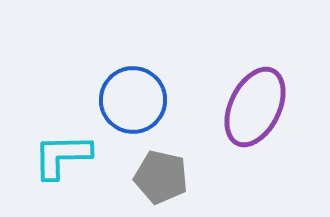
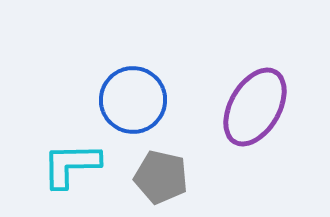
purple ellipse: rotated 4 degrees clockwise
cyan L-shape: moved 9 px right, 9 px down
